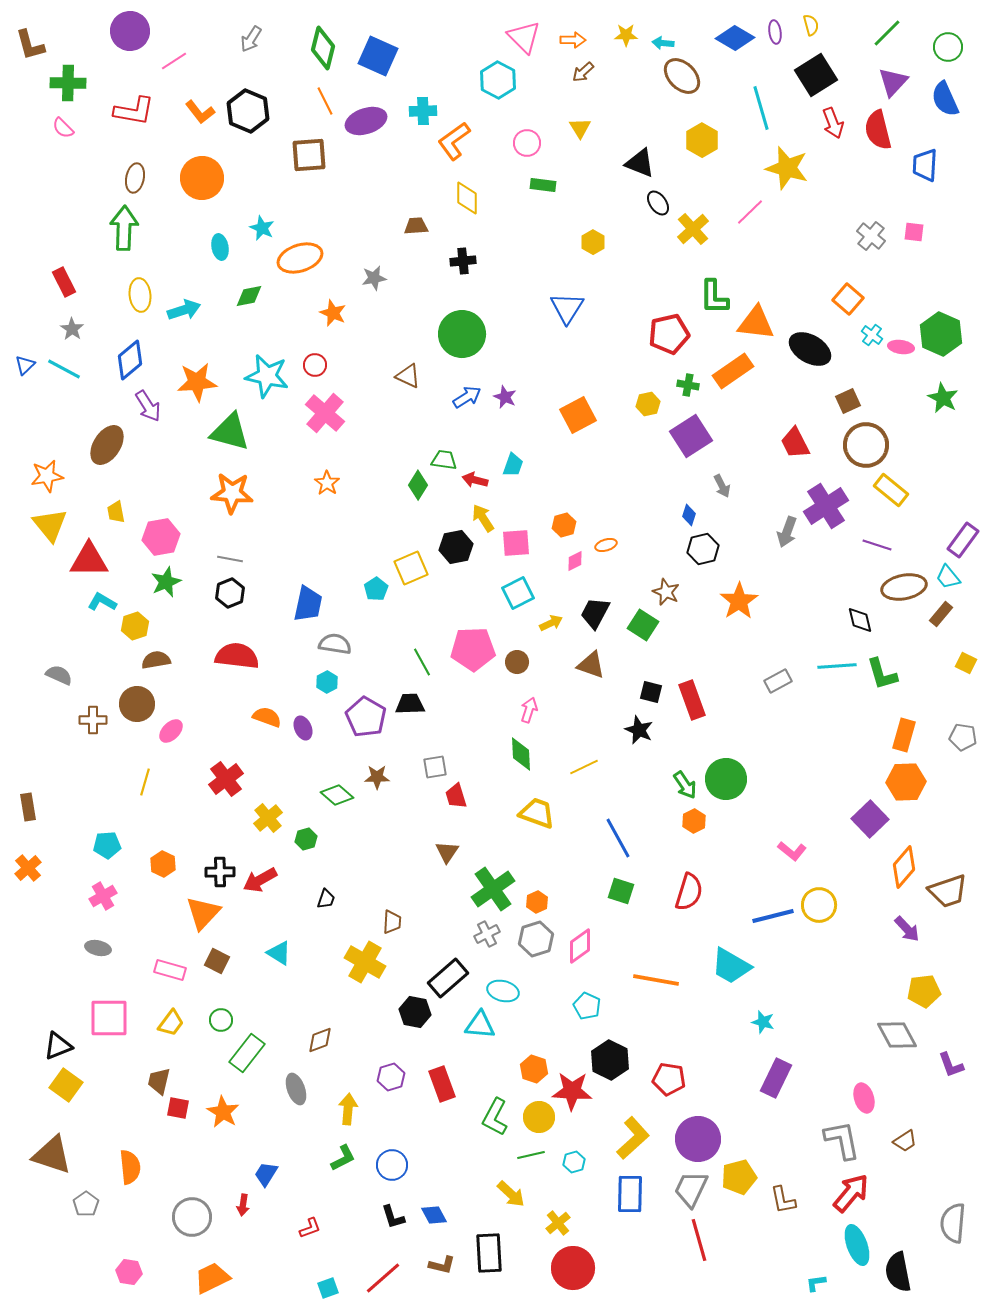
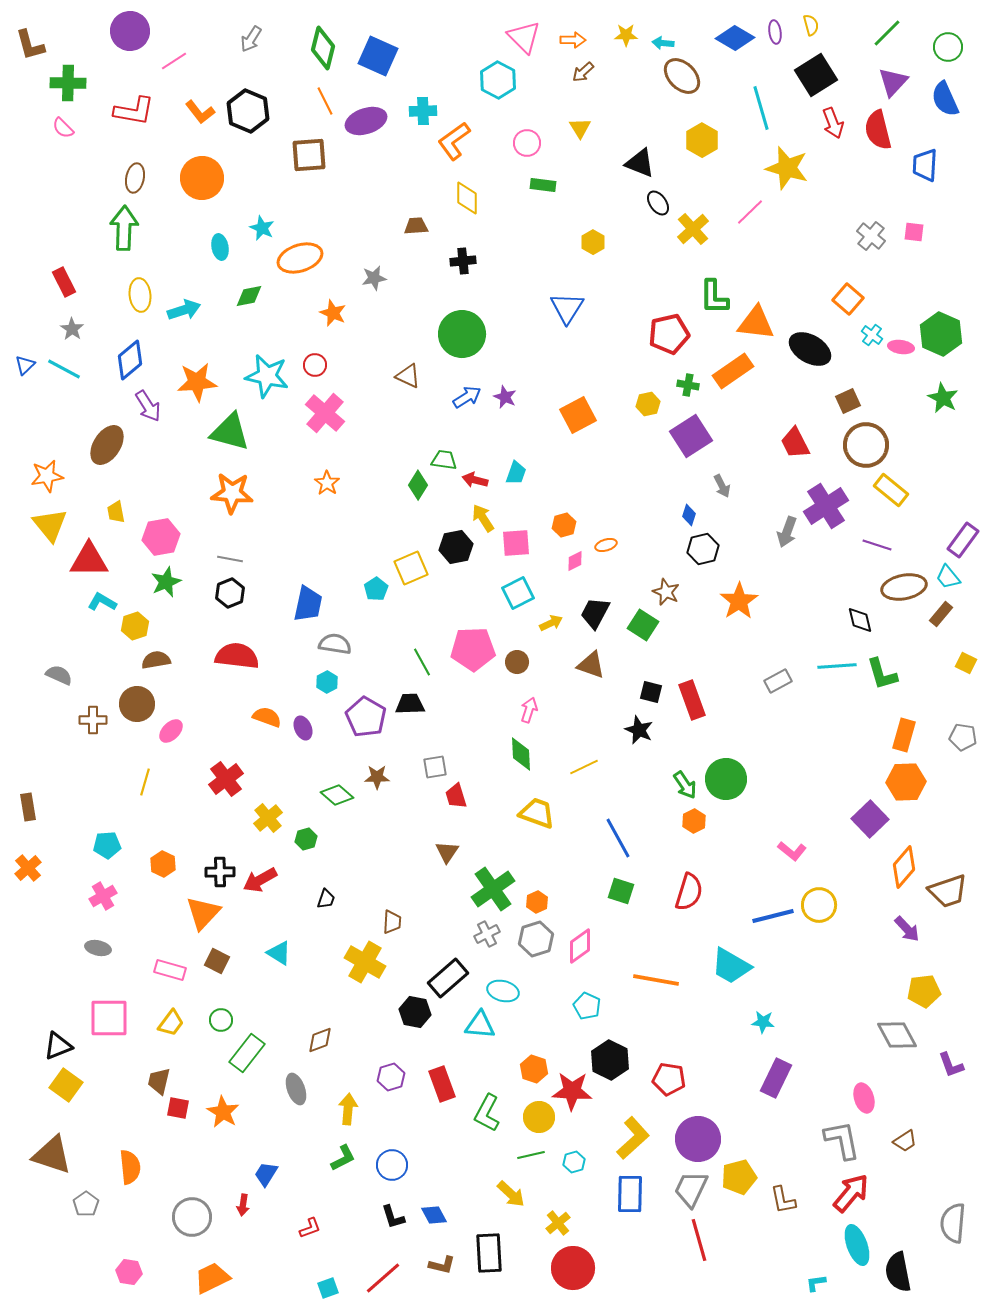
cyan trapezoid at (513, 465): moved 3 px right, 8 px down
cyan star at (763, 1022): rotated 10 degrees counterclockwise
green L-shape at (495, 1117): moved 8 px left, 4 px up
